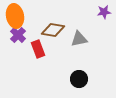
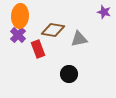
purple star: rotated 24 degrees clockwise
orange ellipse: moved 5 px right; rotated 15 degrees clockwise
black circle: moved 10 px left, 5 px up
